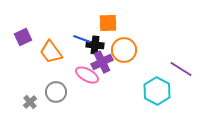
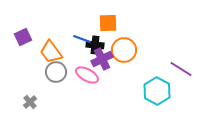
purple cross: moved 3 px up
gray circle: moved 20 px up
